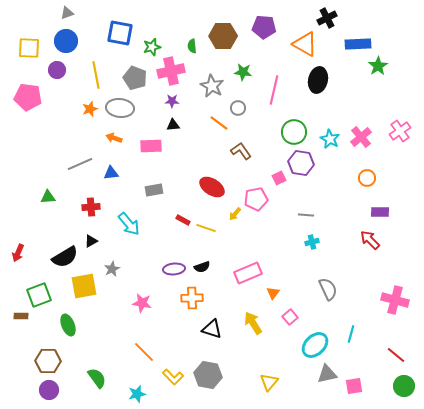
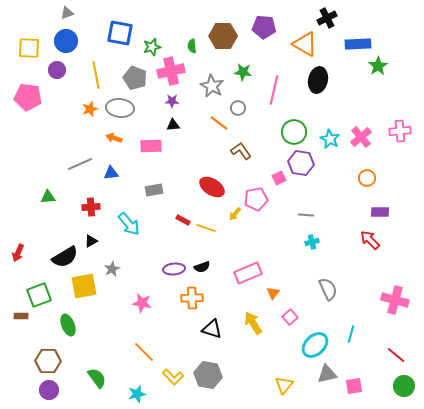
pink cross at (400, 131): rotated 30 degrees clockwise
yellow triangle at (269, 382): moved 15 px right, 3 px down
